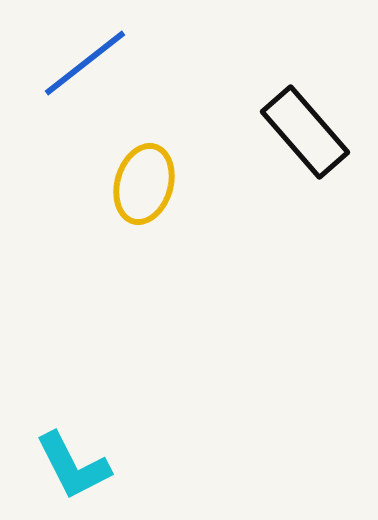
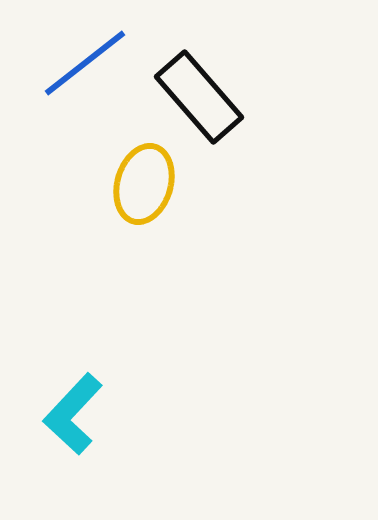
black rectangle: moved 106 px left, 35 px up
cyan L-shape: moved 52 px up; rotated 70 degrees clockwise
